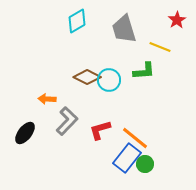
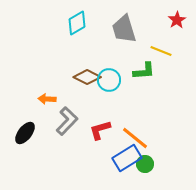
cyan diamond: moved 2 px down
yellow line: moved 1 px right, 4 px down
blue rectangle: rotated 20 degrees clockwise
